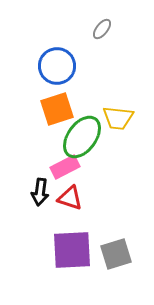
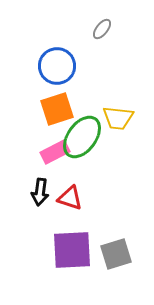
pink rectangle: moved 10 px left, 15 px up
